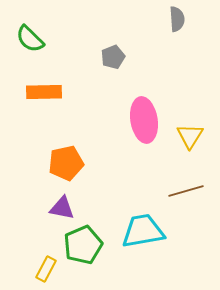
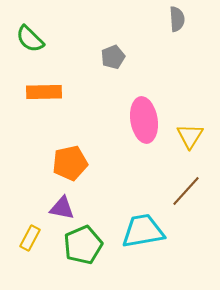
orange pentagon: moved 4 px right
brown line: rotated 32 degrees counterclockwise
yellow rectangle: moved 16 px left, 31 px up
